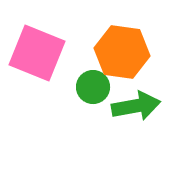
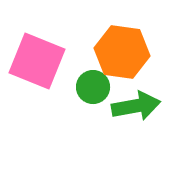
pink square: moved 8 px down
